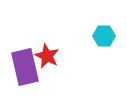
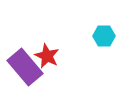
purple rectangle: rotated 27 degrees counterclockwise
